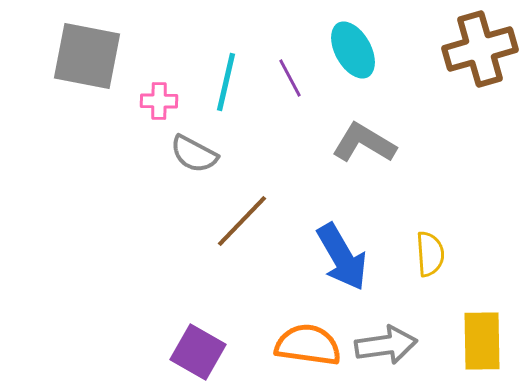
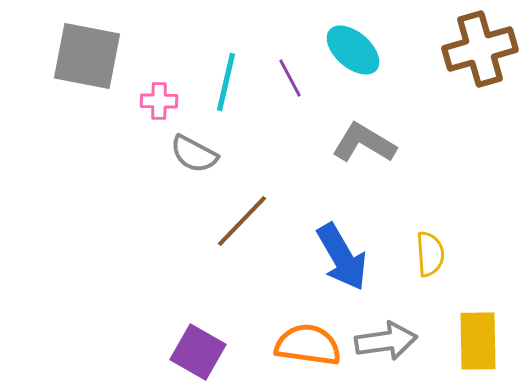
cyan ellipse: rotated 20 degrees counterclockwise
yellow rectangle: moved 4 px left
gray arrow: moved 4 px up
